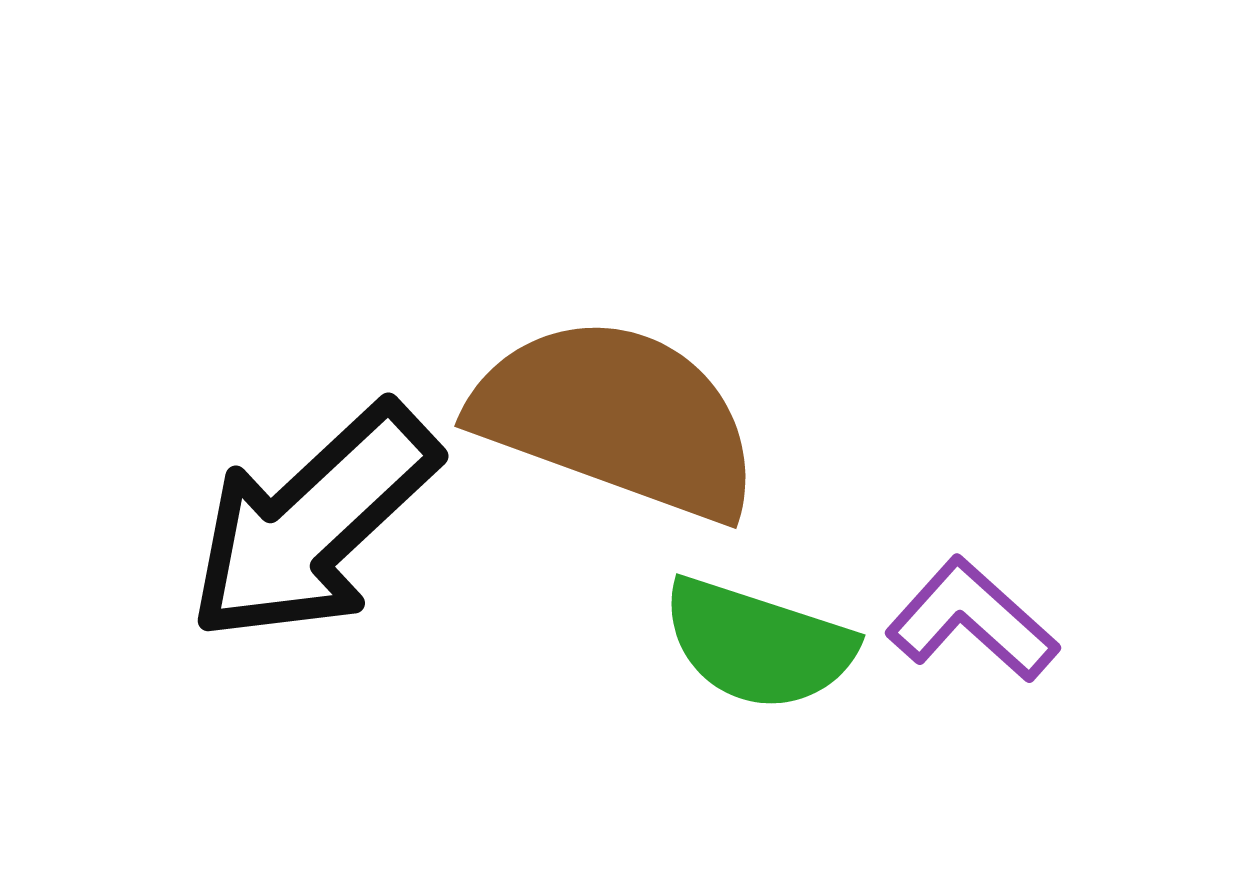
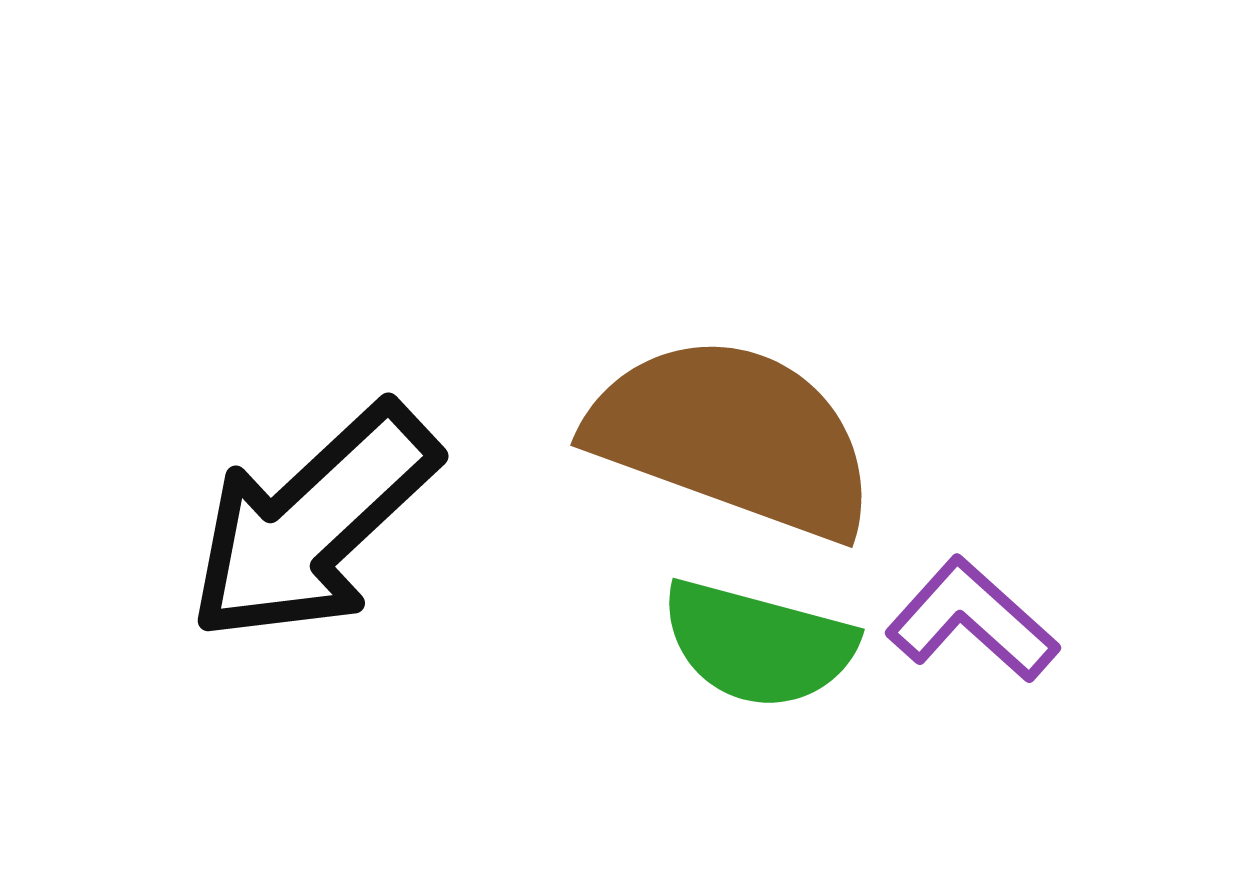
brown semicircle: moved 116 px right, 19 px down
green semicircle: rotated 3 degrees counterclockwise
